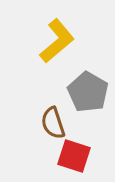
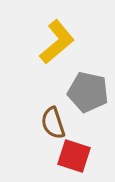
yellow L-shape: moved 1 px down
gray pentagon: rotated 18 degrees counterclockwise
